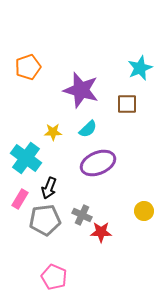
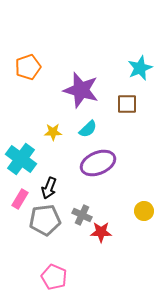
cyan cross: moved 5 px left, 1 px down
